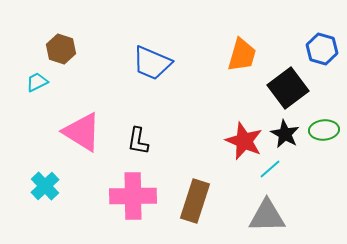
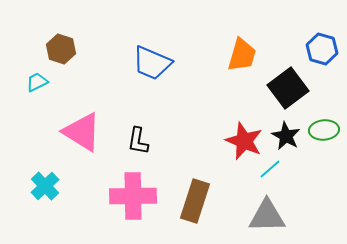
black star: moved 1 px right, 2 px down
